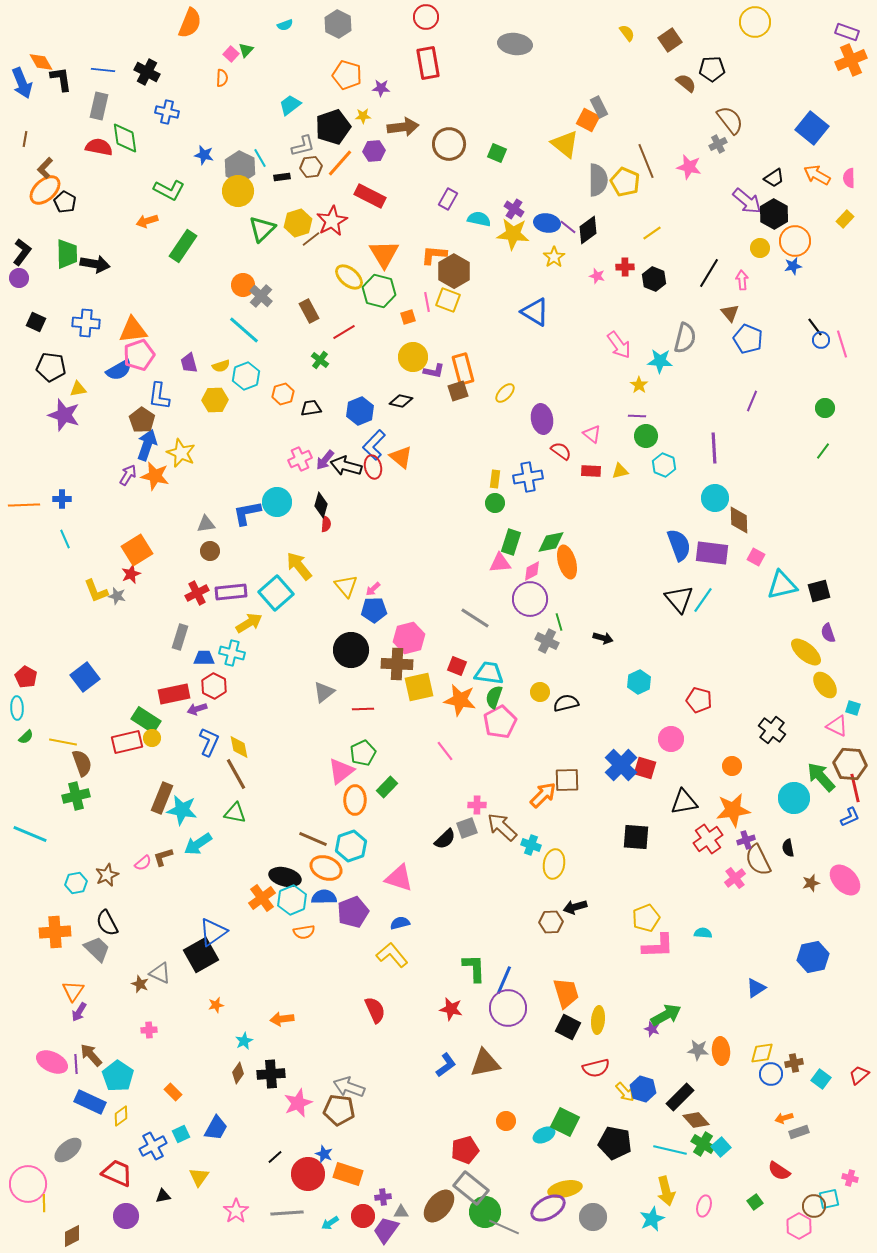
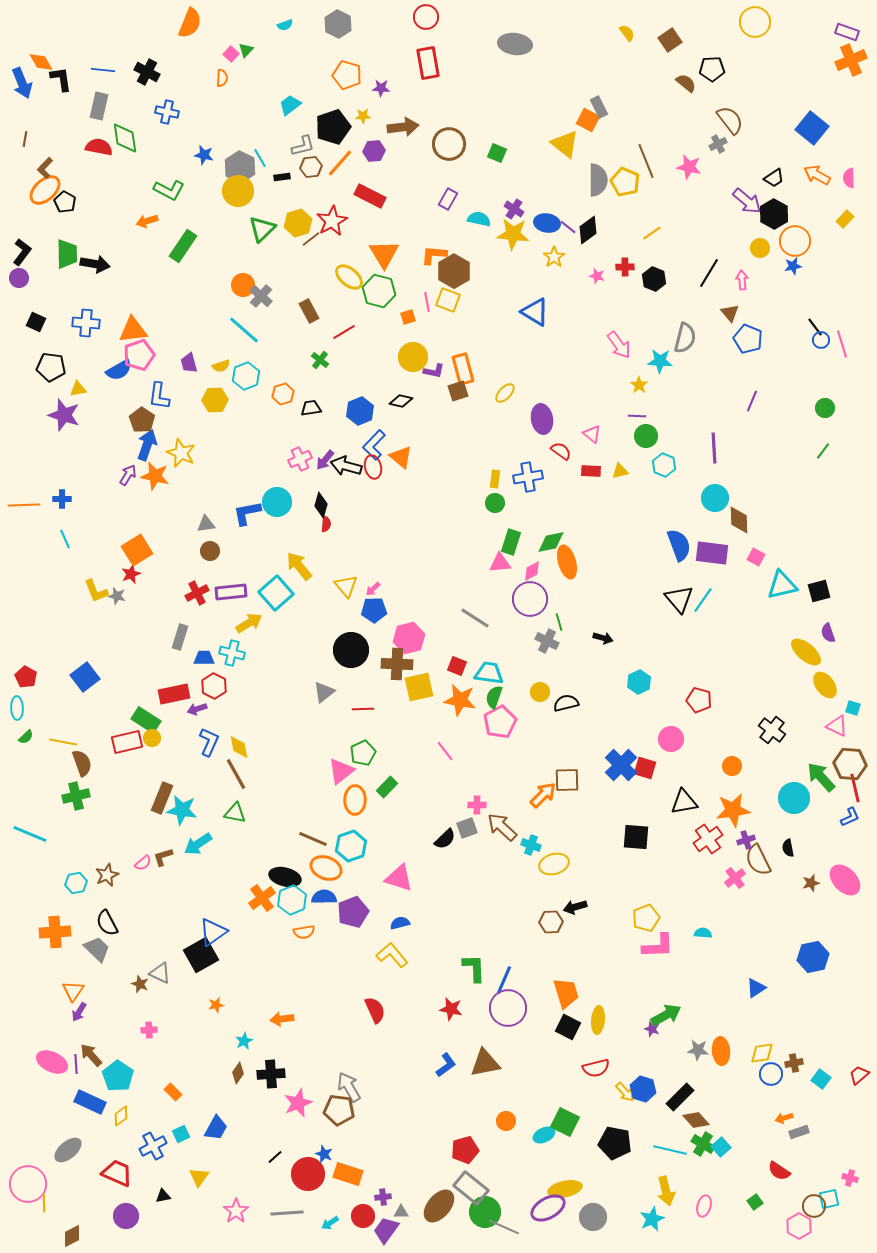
yellow ellipse at (554, 864): rotated 64 degrees clockwise
gray arrow at (349, 1087): rotated 40 degrees clockwise
